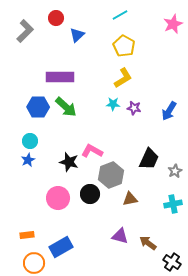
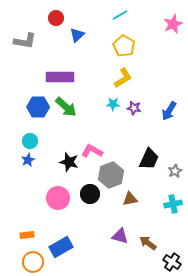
gray L-shape: moved 10 px down; rotated 55 degrees clockwise
orange circle: moved 1 px left, 1 px up
